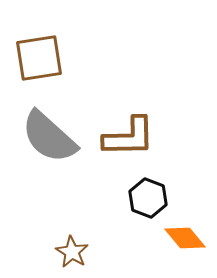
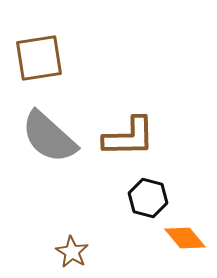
black hexagon: rotated 6 degrees counterclockwise
